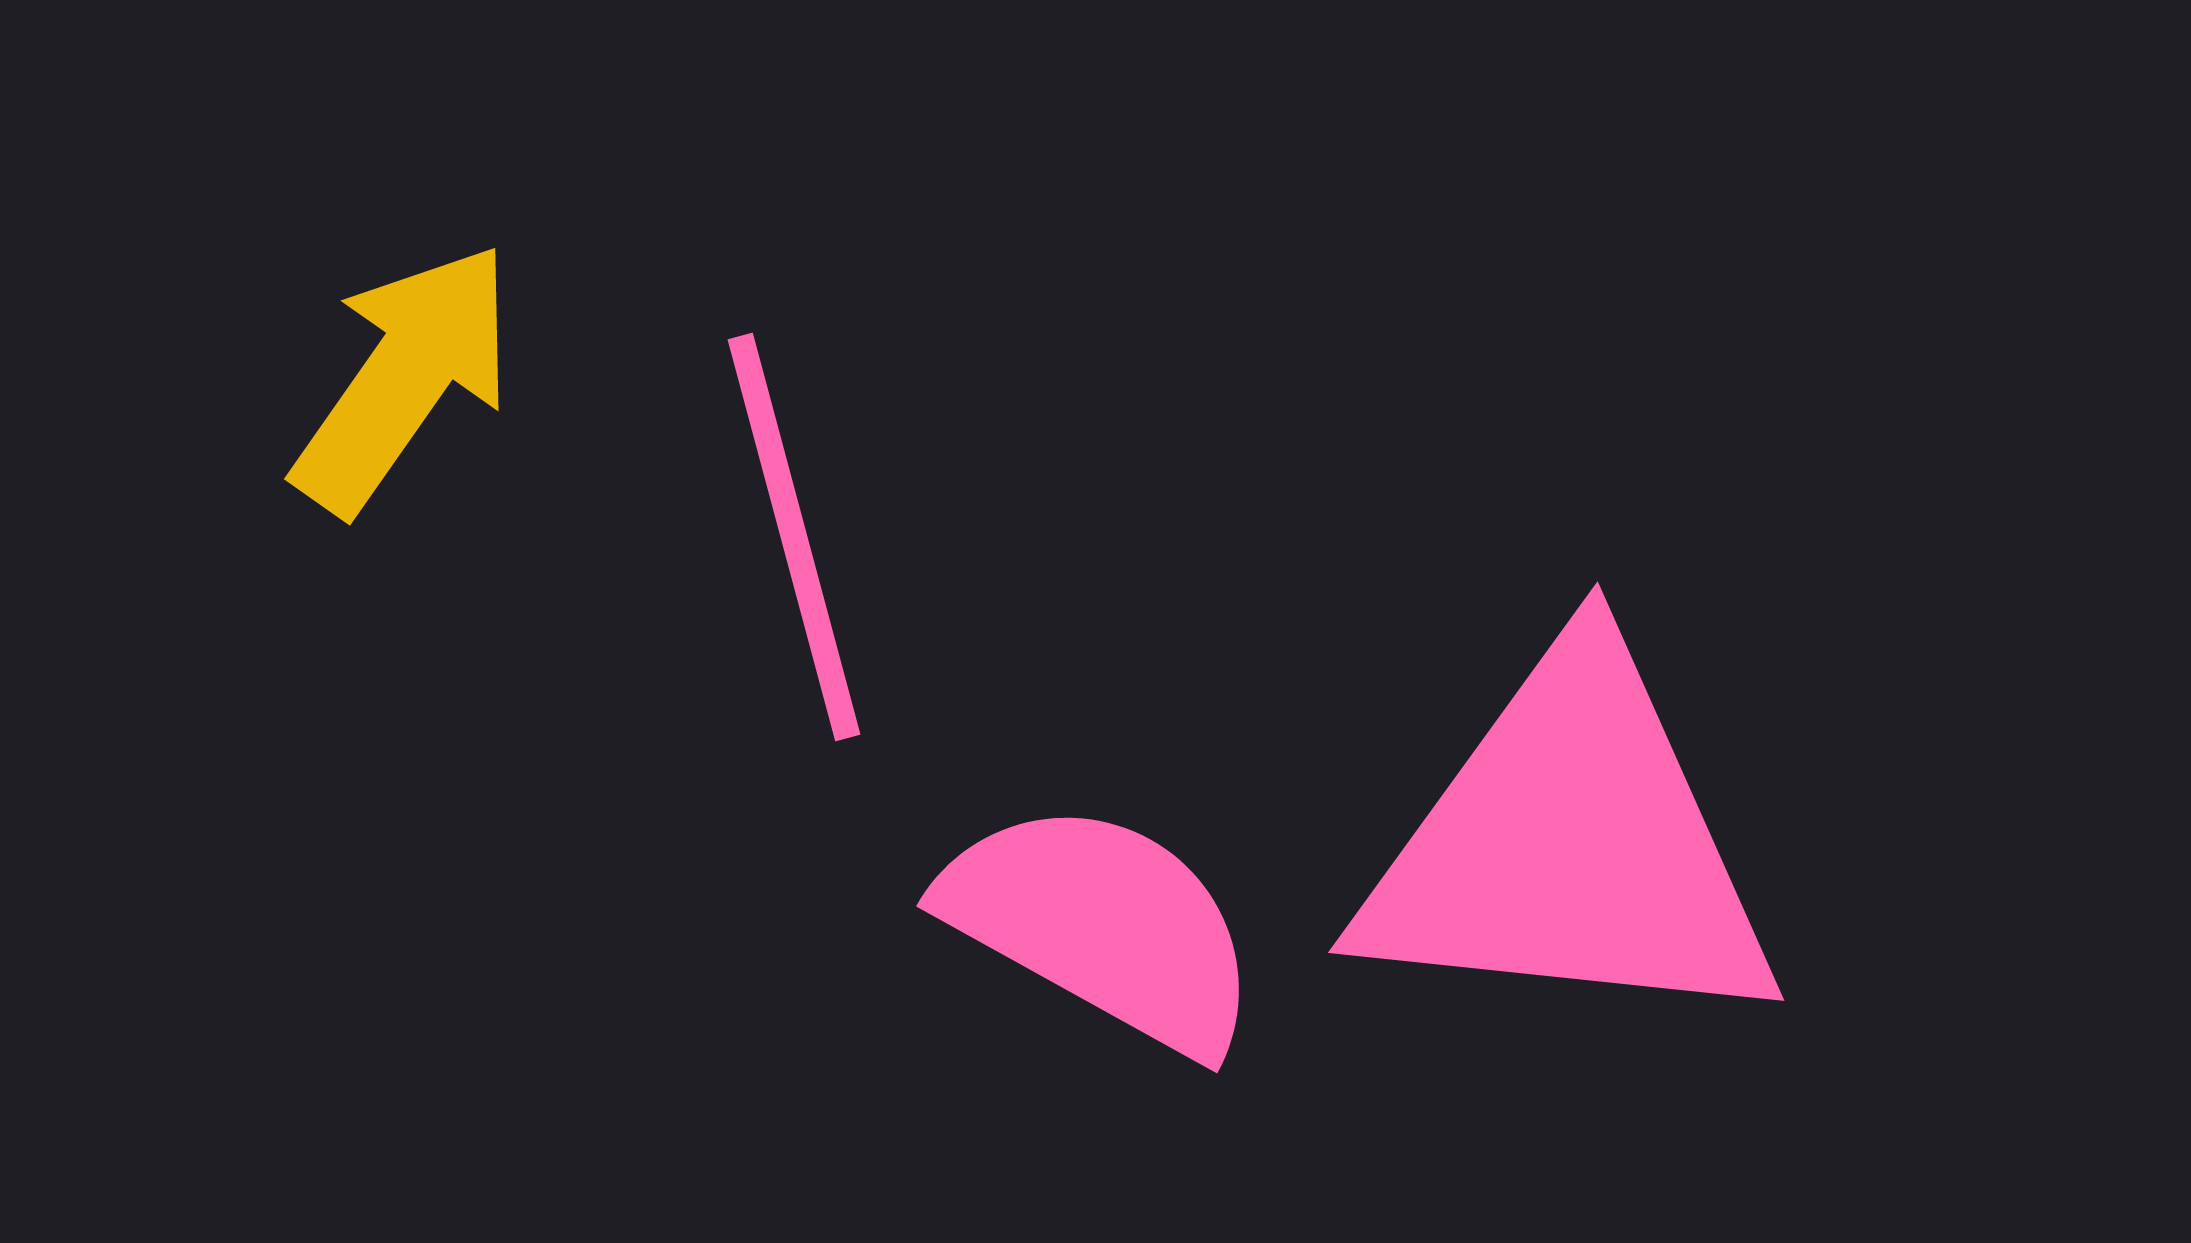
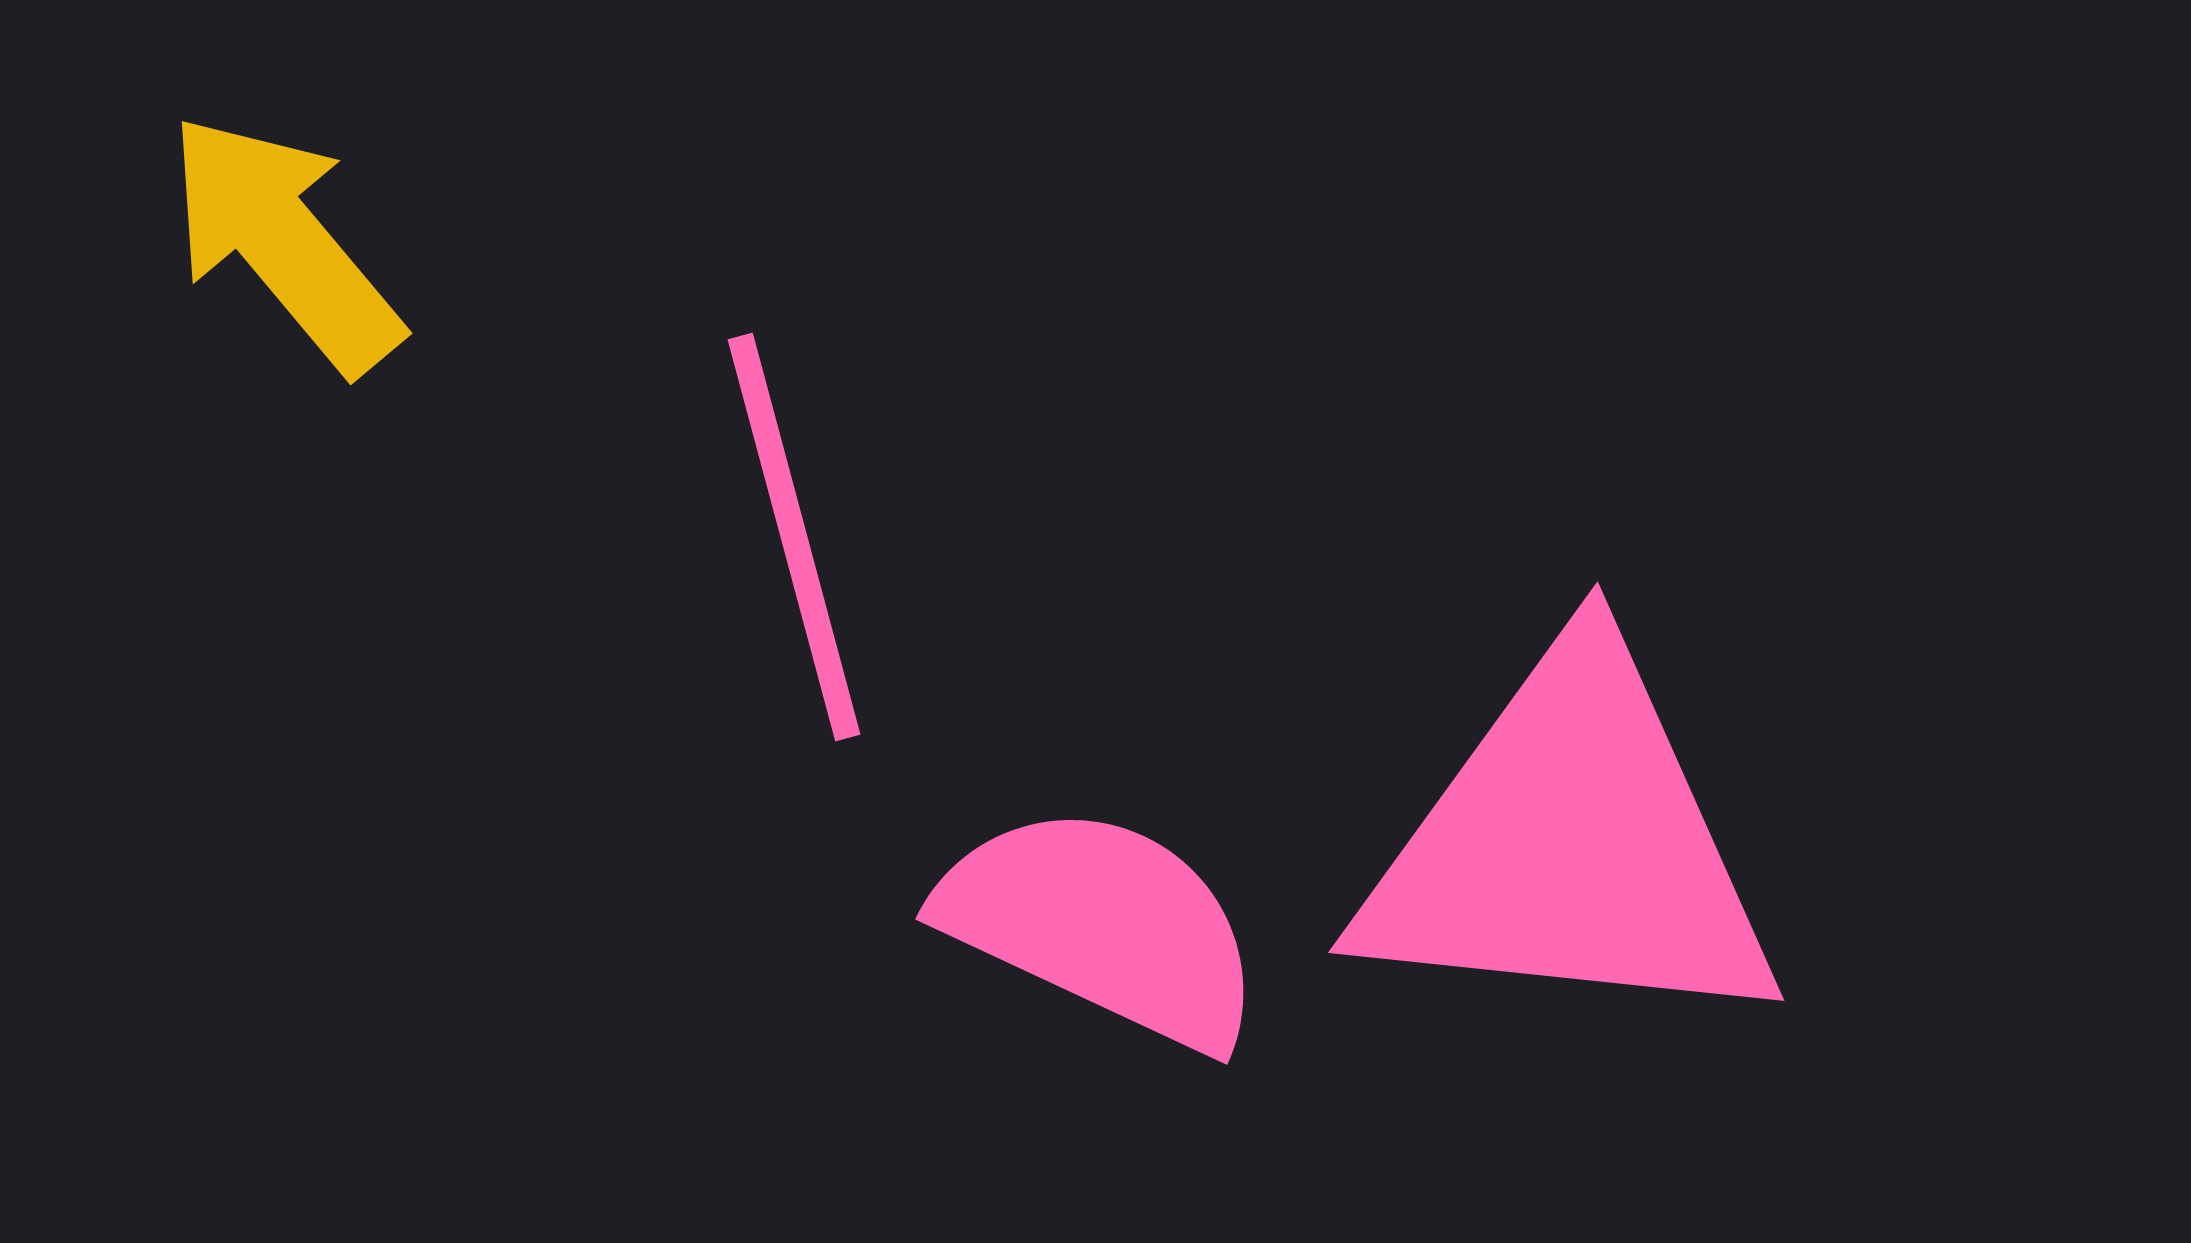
yellow arrow: moved 120 px left, 135 px up; rotated 75 degrees counterclockwise
pink semicircle: rotated 4 degrees counterclockwise
